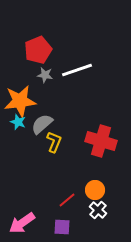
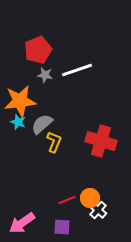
orange circle: moved 5 px left, 8 px down
red line: rotated 18 degrees clockwise
